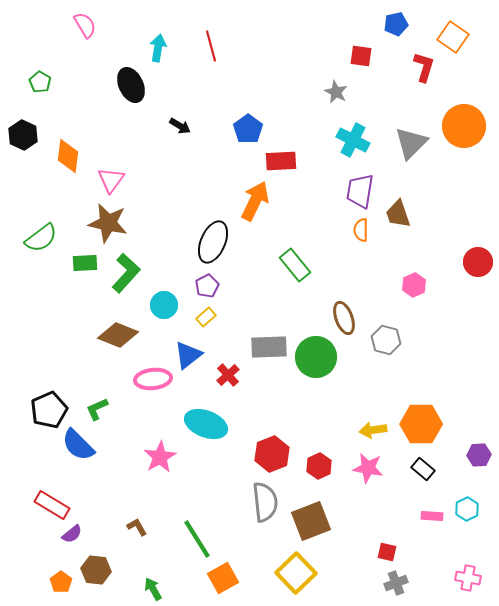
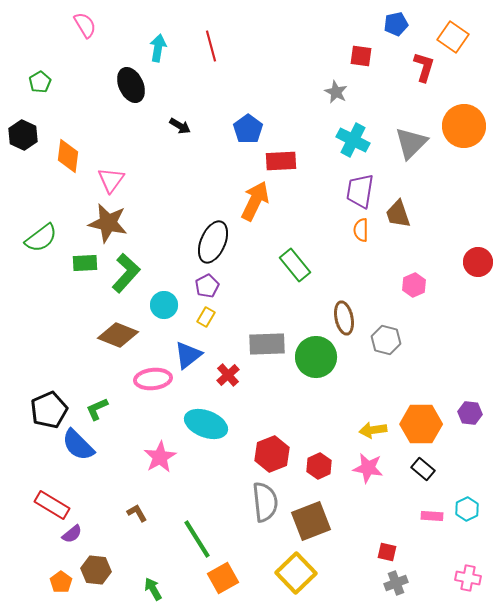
green pentagon at (40, 82): rotated 10 degrees clockwise
yellow rectangle at (206, 317): rotated 18 degrees counterclockwise
brown ellipse at (344, 318): rotated 8 degrees clockwise
gray rectangle at (269, 347): moved 2 px left, 3 px up
purple hexagon at (479, 455): moved 9 px left, 42 px up; rotated 10 degrees clockwise
brown L-shape at (137, 527): moved 14 px up
